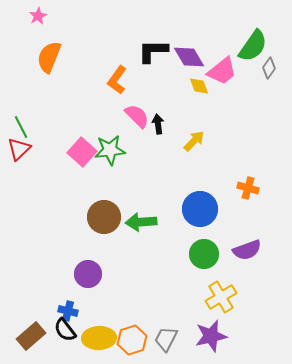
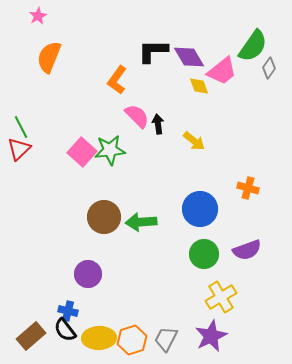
yellow arrow: rotated 85 degrees clockwise
purple star: rotated 12 degrees counterclockwise
